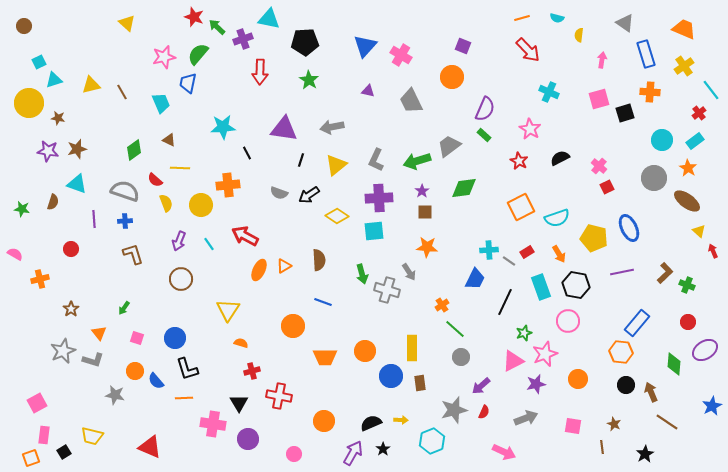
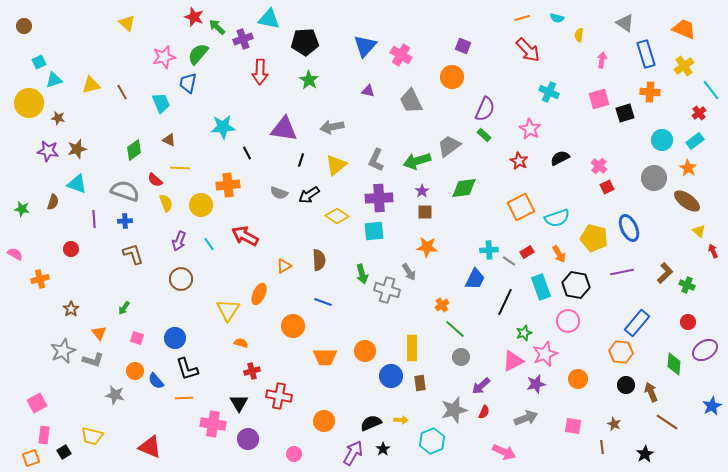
orange ellipse at (259, 270): moved 24 px down
